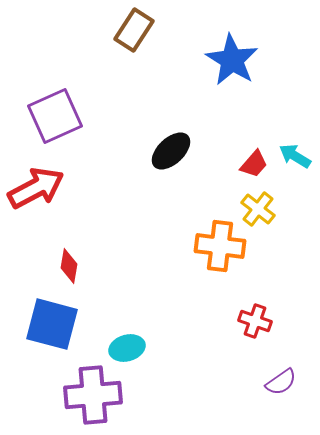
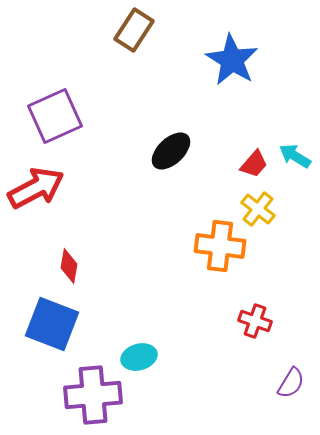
blue square: rotated 6 degrees clockwise
cyan ellipse: moved 12 px right, 9 px down
purple semicircle: moved 10 px right, 1 px down; rotated 24 degrees counterclockwise
